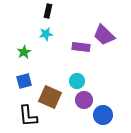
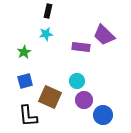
blue square: moved 1 px right
